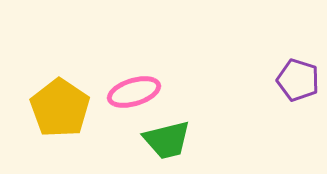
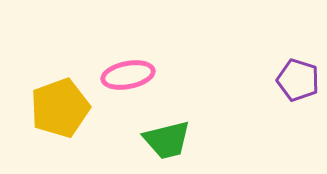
pink ellipse: moved 6 px left, 17 px up; rotated 6 degrees clockwise
yellow pentagon: rotated 18 degrees clockwise
